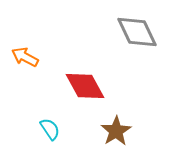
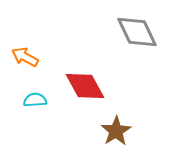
cyan semicircle: moved 15 px left, 29 px up; rotated 60 degrees counterclockwise
